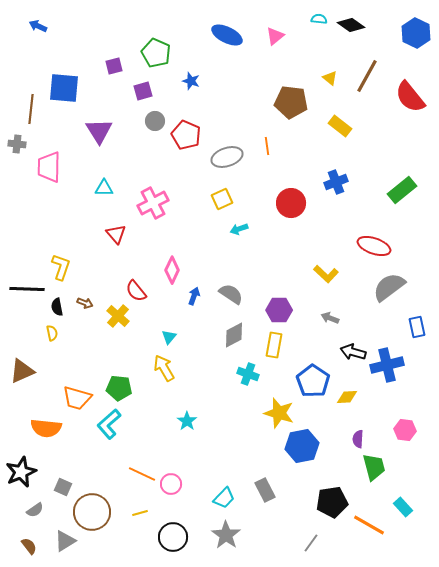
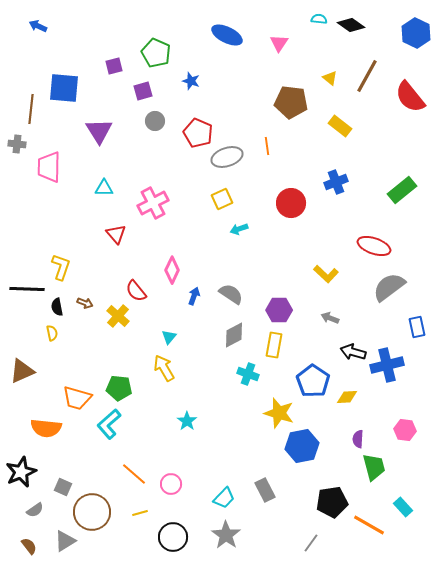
pink triangle at (275, 36): moved 4 px right, 7 px down; rotated 18 degrees counterclockwise
red pentagon at (186, 135): moved 12 px right, 2 px up
orange line at (142, 474): moved 8 px left; rotated 16 degrees clockwise
